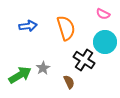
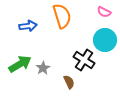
pink semicircle: moved 1 px right, 2 px up
orange semicircle: moved 4 px left, 12 px up
cyan circle: moved 2 px up
green arrow: moved 11 px up
